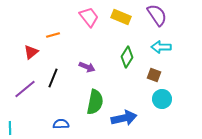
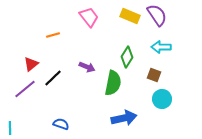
yellow rectangle: moved 9 px right, 1 px up
red triangle: moved 12 px down
black line: rotated 24 degrees clockwise
green semicircle: moved 18 px right, 19 px up
blue semicircle: rotated 21 degrees clockwise
